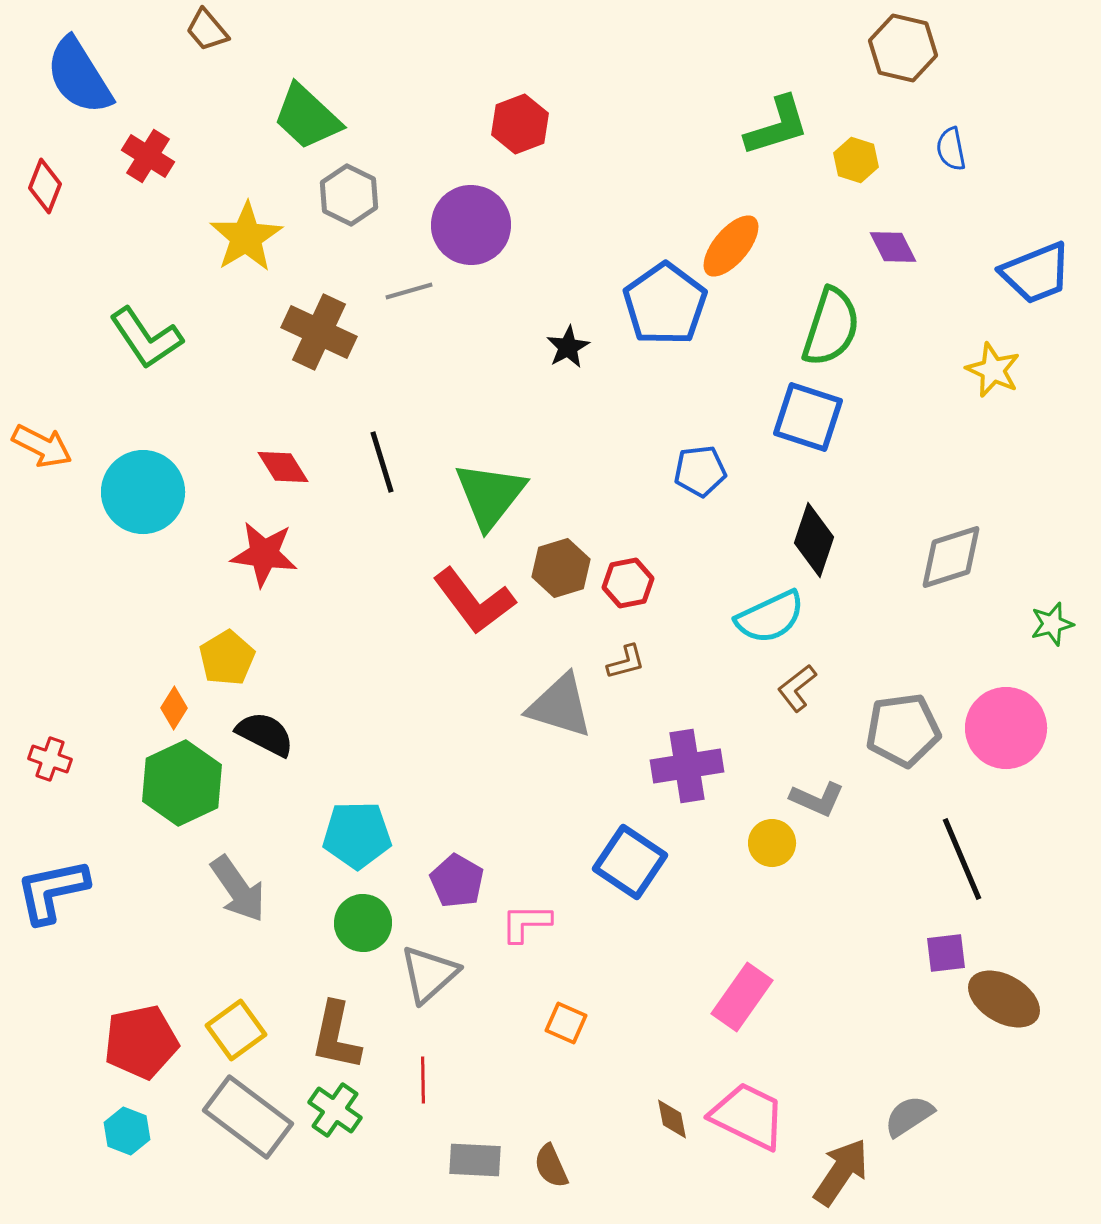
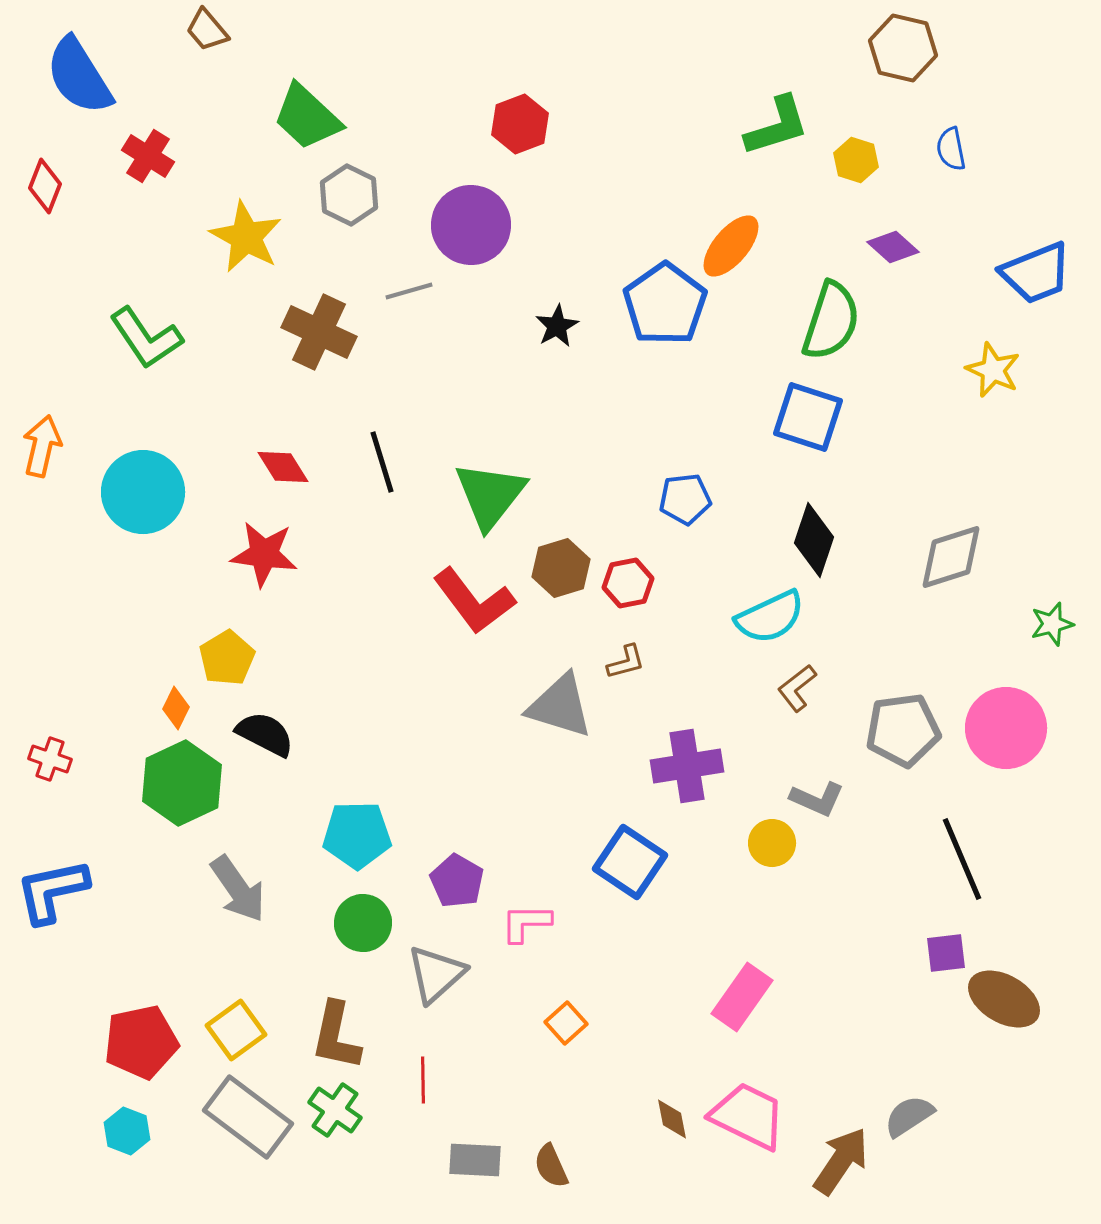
yellow star at (246, 237): rotated 12 degrees counterclockwise
purple diamond at (893, 247): rotated 21 degrees counterclockwise
green semicircle at (831, 327): moved 6 px up
black star at (568, 347): moved 11 px left, 21 px up
orange arrow at (42, 446): rotated 104 degrees counterclockwise
blue pentagon at (700, 471): moved 15 px left, 28 px down
orange diamond at (174, 708): moved 2 px right; rotated 6 degrees counterclockwise
gray triangle at (429, 974): moved 7 px right
orange square at (566, 1023): rotated 24 degrees clockwise
brown arrow at (841, 1172): moved 11 px up
